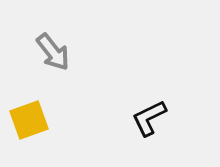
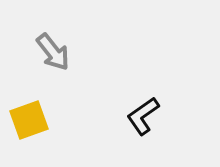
black L-shape: moved 6 px left, 2 px up; rotated 9 degrees counterclockwise
